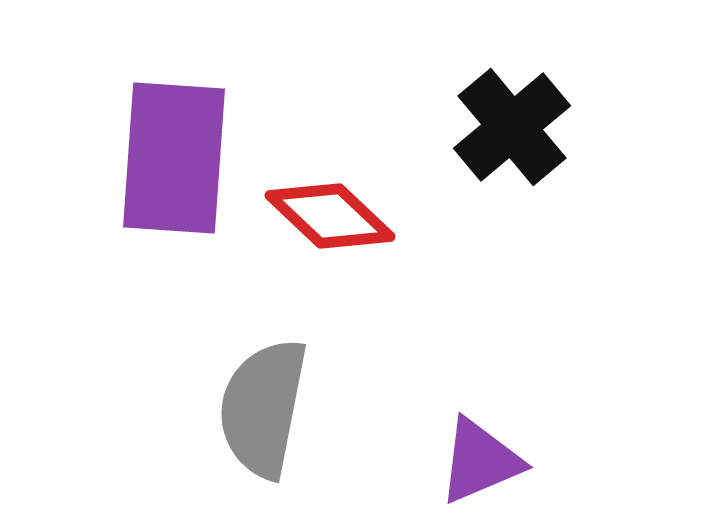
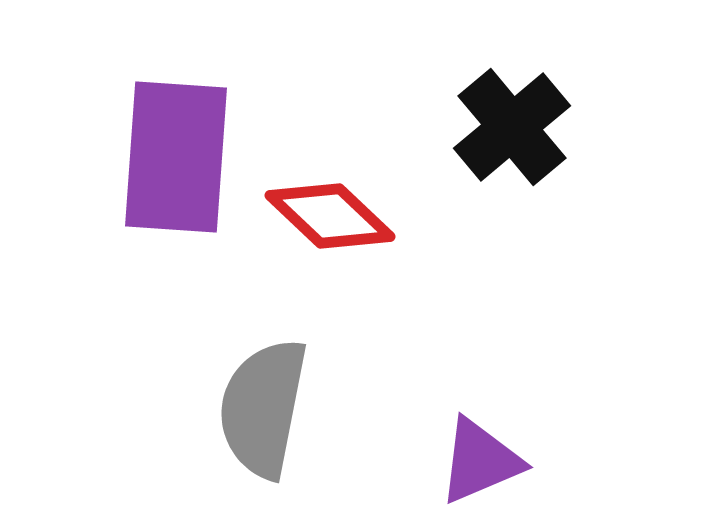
purple rectangle: moved 2 px right, 1 px up
